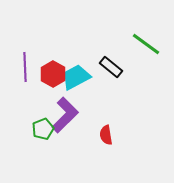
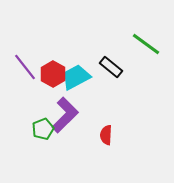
purple line: rotated 36 degrees counterclockwise
red semicircle: rotated 12 degrees clockwise
